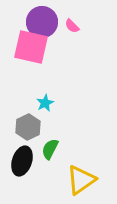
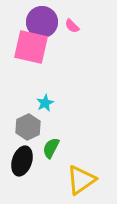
green semicircle: moved 1 px right, 1 px up
